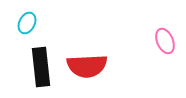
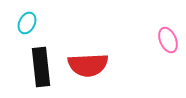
pink ellipse: moved 3 px right, 1 px up
red semicircle: moved 1 px right, 1 px up
